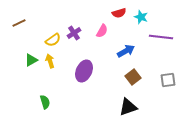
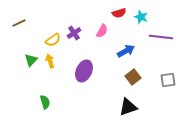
green triangle: rotated 16 degrees counterclockwise
